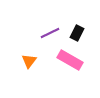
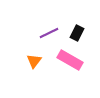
purple line: moved 1 px left
orange triangle: moved 5 px right
